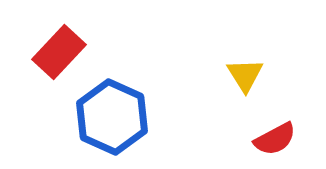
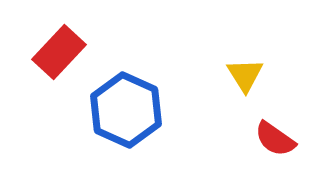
blue hexagon: moved 14 px right, 7 px up
red semicircle: rotated 63 degrees clockwise
